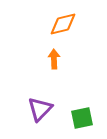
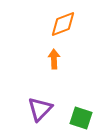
orange diamond: rotated 8 degrees counterclockwise
green square: moved 1 px left; rotated 30 degrees clockwise
